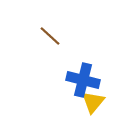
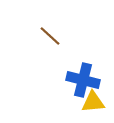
yellow triangle: rotated 45 degrees clockwise
